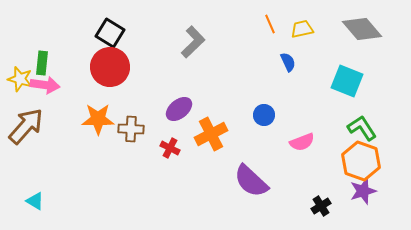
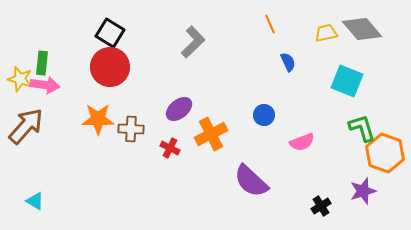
yellow trapezoid: moved 24 px right, 4 px down
green L-shape: rotated 16 degrees clockwise
orange hexagon: moved 24 px right, 8 px up
